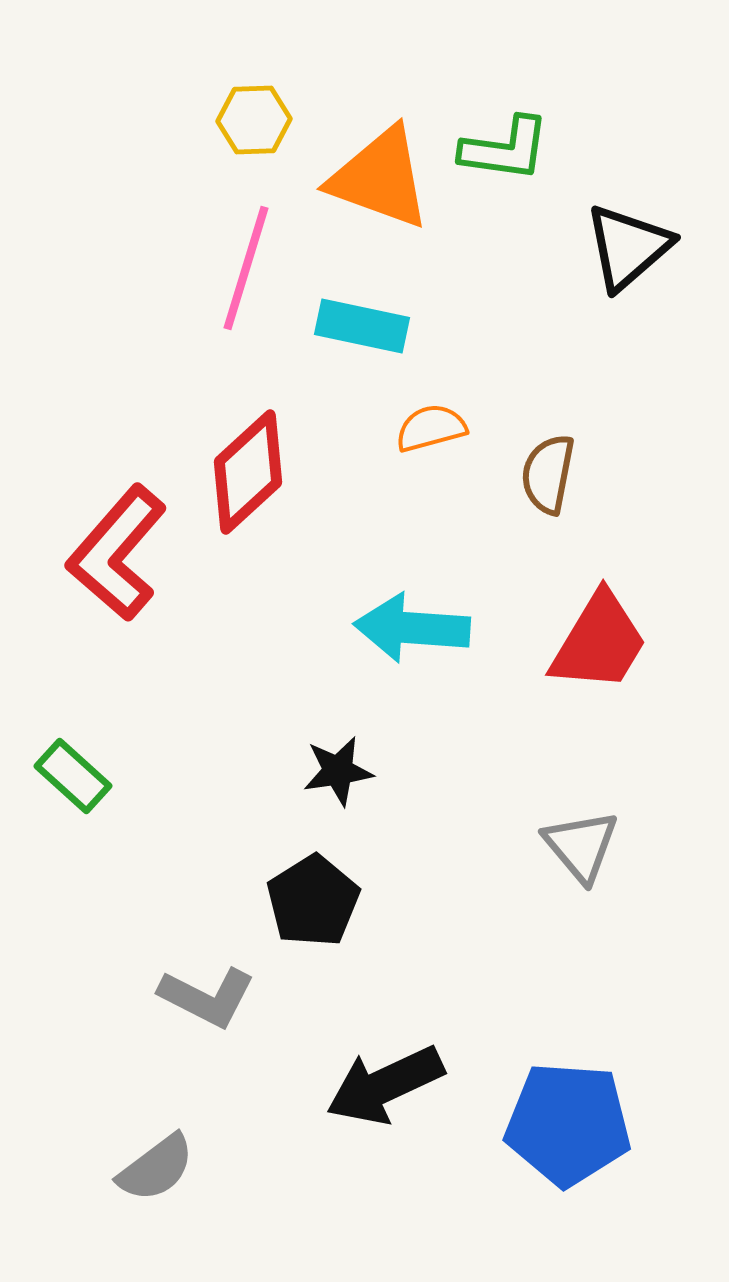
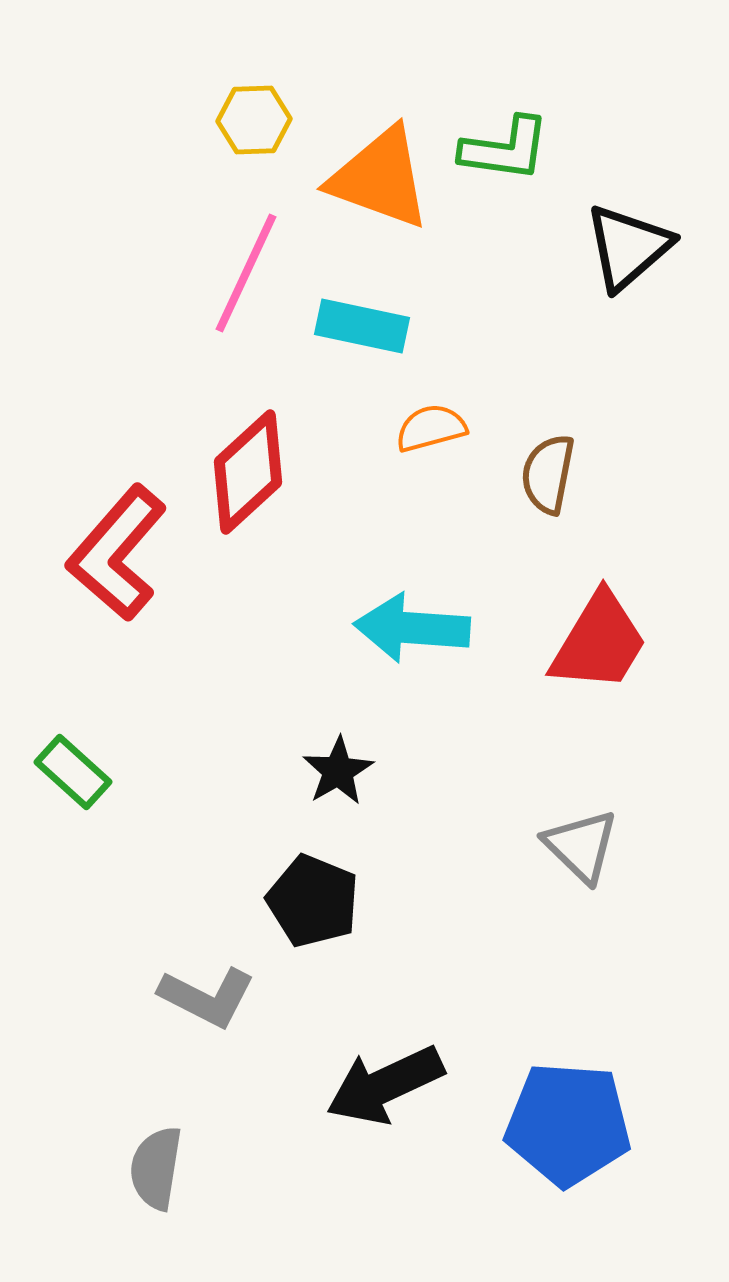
pink line: moved 5 px down; rotated 8 degrees clockwise
black star: rotated 22 degrees counterclockwise
green rectangle: moved 4 px up
gray triangle: rotated 6 degrees counterclockwise
black pentagon: rotated 18 degrees counterclockwise
gray semicircle: rotated 136 degrees clockwise
